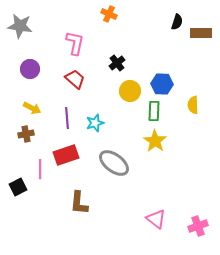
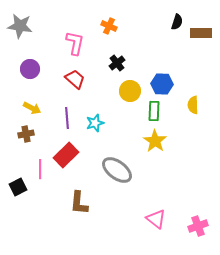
orange cross: moved 12 px down
red rectangle: rotated 25 degrees counterclockwise
gray ellipse: moved 3 px right, 7 px down
